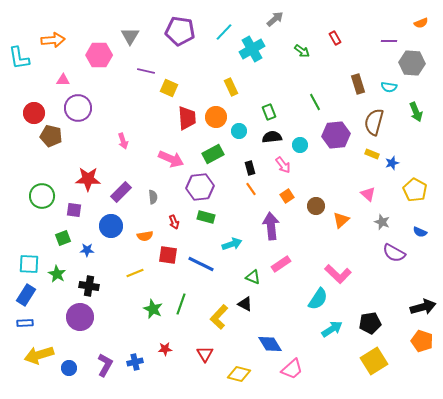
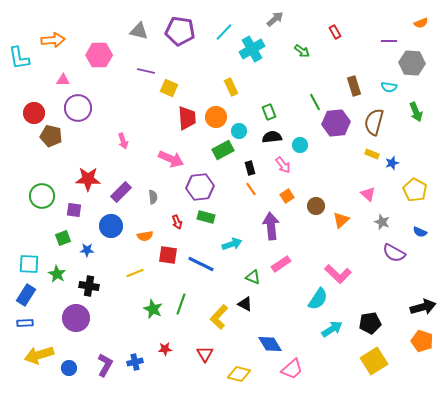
gray triangle at (130, 36): moved 9 px right, 5 px up; rotated 48 degrees counterclockwise
red rectangle at (335, 38): moved 6 px up
brown rectangle at (358, 84): moved 4 px left, 2 px down
purple hexagon at (336, 135): moved 12 px up
green rectangle at (213, 154): moved 10 px right, 4 px up
red arrow at (174, 222): moved 3 px right
purple circle at (80, 317): moved 4 px left, 1 px down
